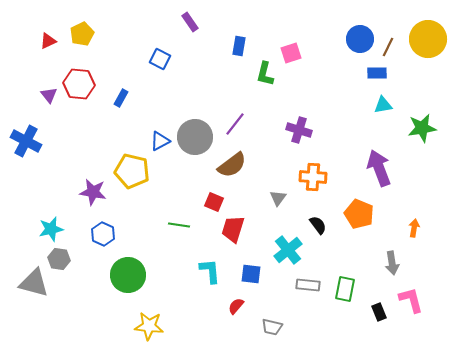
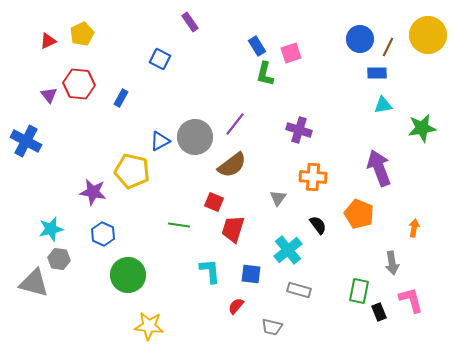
yellow circle at (428, 39): moved 4 px up
blue rectangle at (239, 46): moved 18 px right; rotated 42 degrees counterclockwise
gray rectangle at (308, 285): moved 9 px left, 5 px down; rotated 10 degrees clockwise
green rectangle at (345, 289): moved 14 px right, 2 px down
